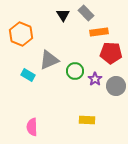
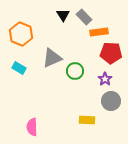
gray rectangle: moved 2 px left, 4 px down
gray triangle: moved 3 px right, 2 px up
cyan rectangle: moved 9 px left, 7 px up
purple star: moved 10 px right
gray circle: moved 5 px left, 15 px down
